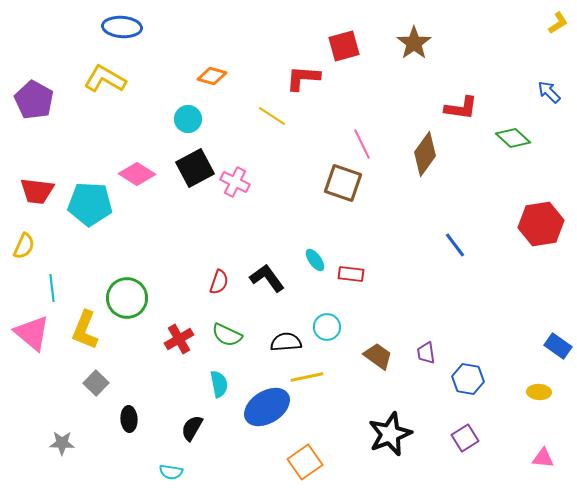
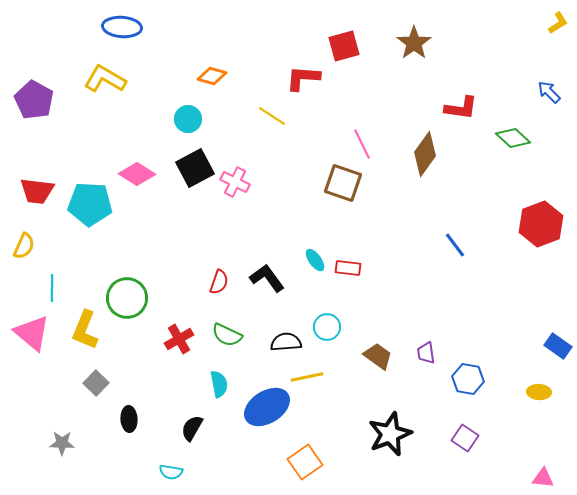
red hexagon at (541, 224): rotated 12 degrees counterclockwise
red rectangle at (351, 274): moved 3 px left, 6 px up
cyan line at (52, 288): rotated 8 degrees clockwise
purple square at (465, 438): rotated 24 degrees counterclockwise
pink triangle at (543, 458): moved 20 px down
